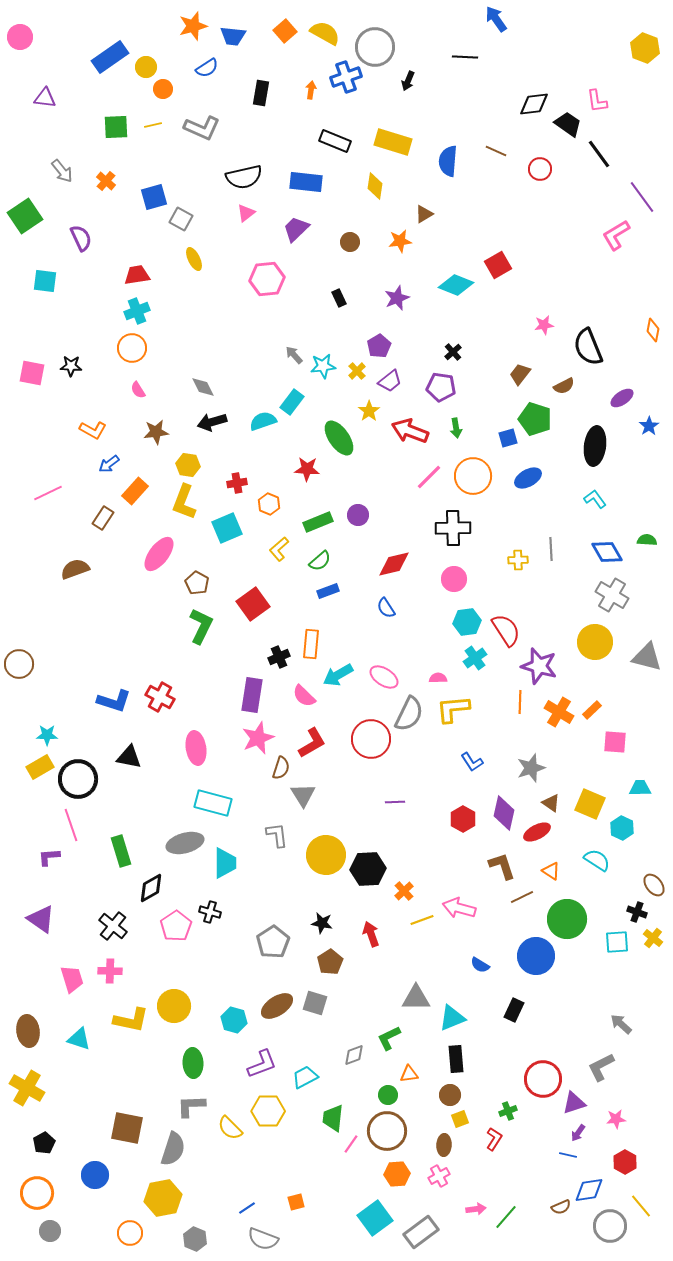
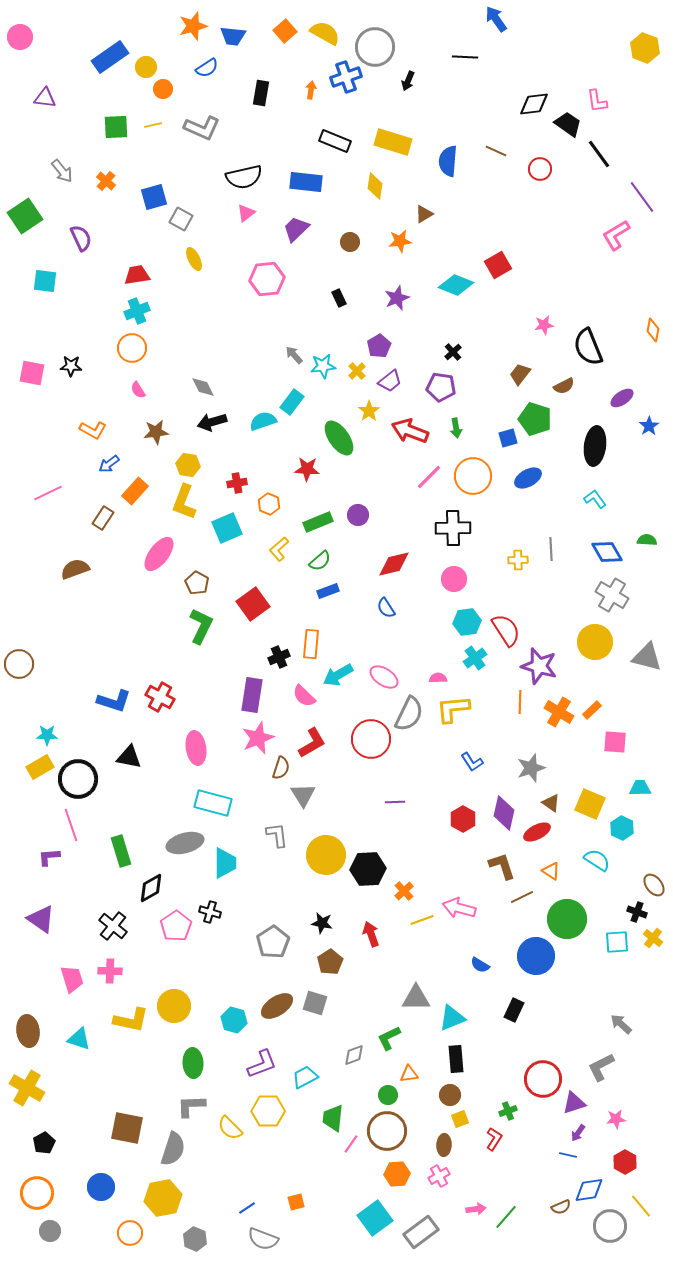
blue circle at (95, 1175): moved 6 px right, 12 px down
